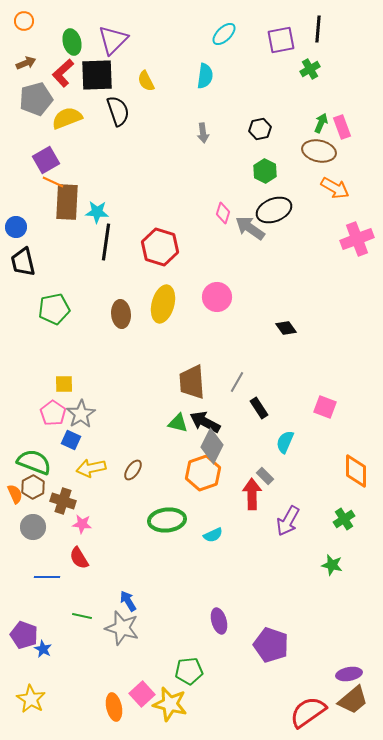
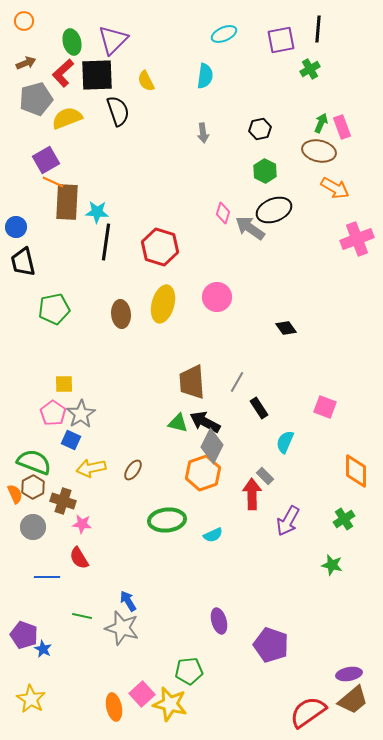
cyan ellipse at (224, 34): rotated 20 degrees clockwise
